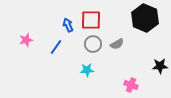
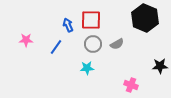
pink star: rotated 16 degrees clockwise
cyan star: moved 2 px up
